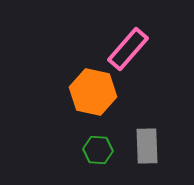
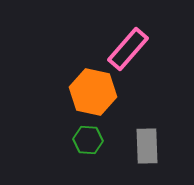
green hexagon: moved 10 px left, 10 px up
